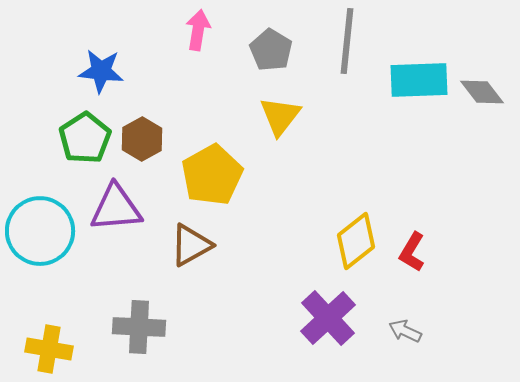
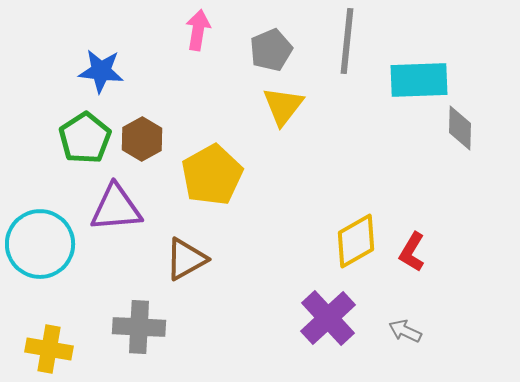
gray pentagon: rotated 18 degrees clockwise
gray diamond: moved 22 px left, 36 px down; rotated 39 degrees clockwise
yellow triangle: moved 3 px right, 10 px up
cyan circle: moved 13 px down
yellow diamond: rotated 8 degrees clockwise
brown triangle: moved 5 px left, 14 px down
